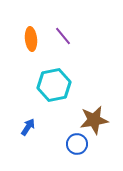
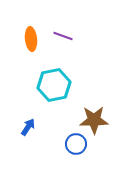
purple line: rotated 30 degrees counterclockwise
brown star: rotated 8 degrees clockwise
blue circle: moved 1 px left
